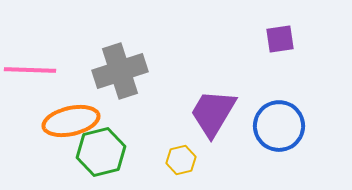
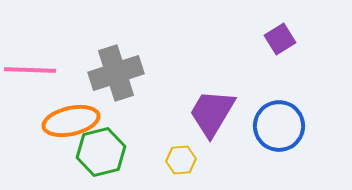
purple square: rotated 24 degrees counterclockwise
gray cross: moved 4 px left, 2 px down
purple trapezoid: moved 1 px left
yellow hexagon: rotated 8 degrees clockwise
